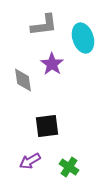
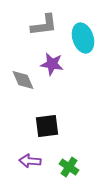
purple star: rotated 25 degrees counterclockwise
gray diamond: rotated 15 degrees counterclockwise
purple arrow: rotated 35 degrees clockwise
